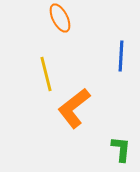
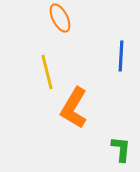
yellow line: moved 1 px right, 2 px up
orange L-shape: rotated 21 degrees counterclockwise
